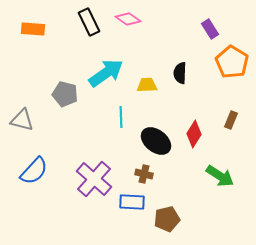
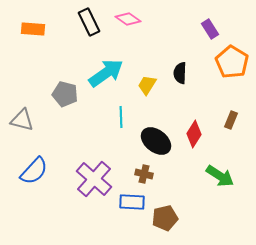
yellow trapezoid: rotated 55 degrees counterclockwise
brown pentagon: moved 2 px left, 1 px up
